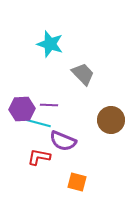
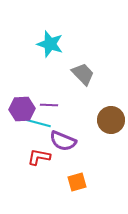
orange square: rotated 30 degrees counterclockwise
